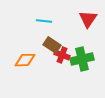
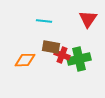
brown rectangle: moved 1 px left, 2 px down; rotated 24 degrees counterclockwise
green cross: moved 3 px left
